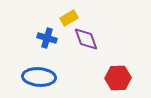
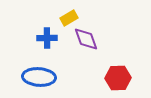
blue cross: rotated 18 degrees counterclockwise
